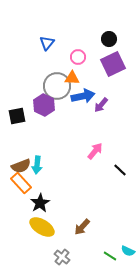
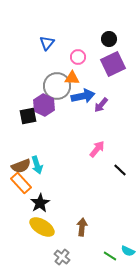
black square: moved 11 px right
pink arrow: moved 2 px right, 2 px up
cyan arrow: rotated 24 degrees counterclockwise
brown arrow: rotated 144 degrees clockwise
